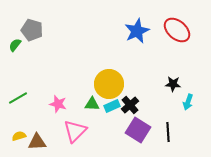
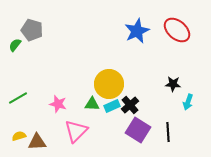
pink triangle: moved 1 px right
